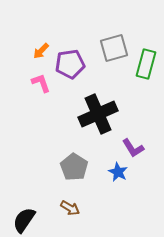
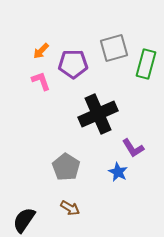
purple pentagon: moved 3 px right; rotated 8 degrees clockwise
pink L-shape: moved 2 px up
gray pentagon: moved 8 px left
